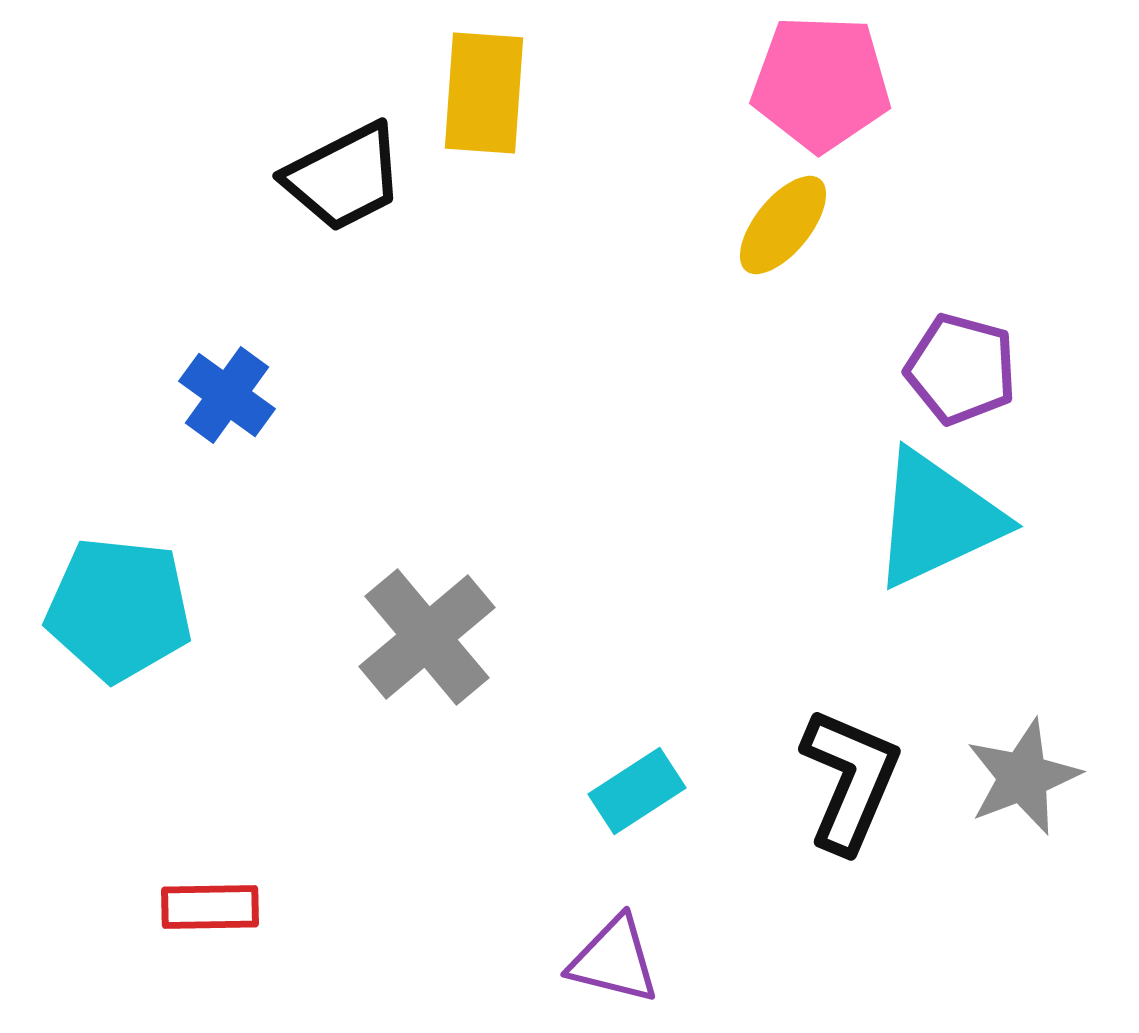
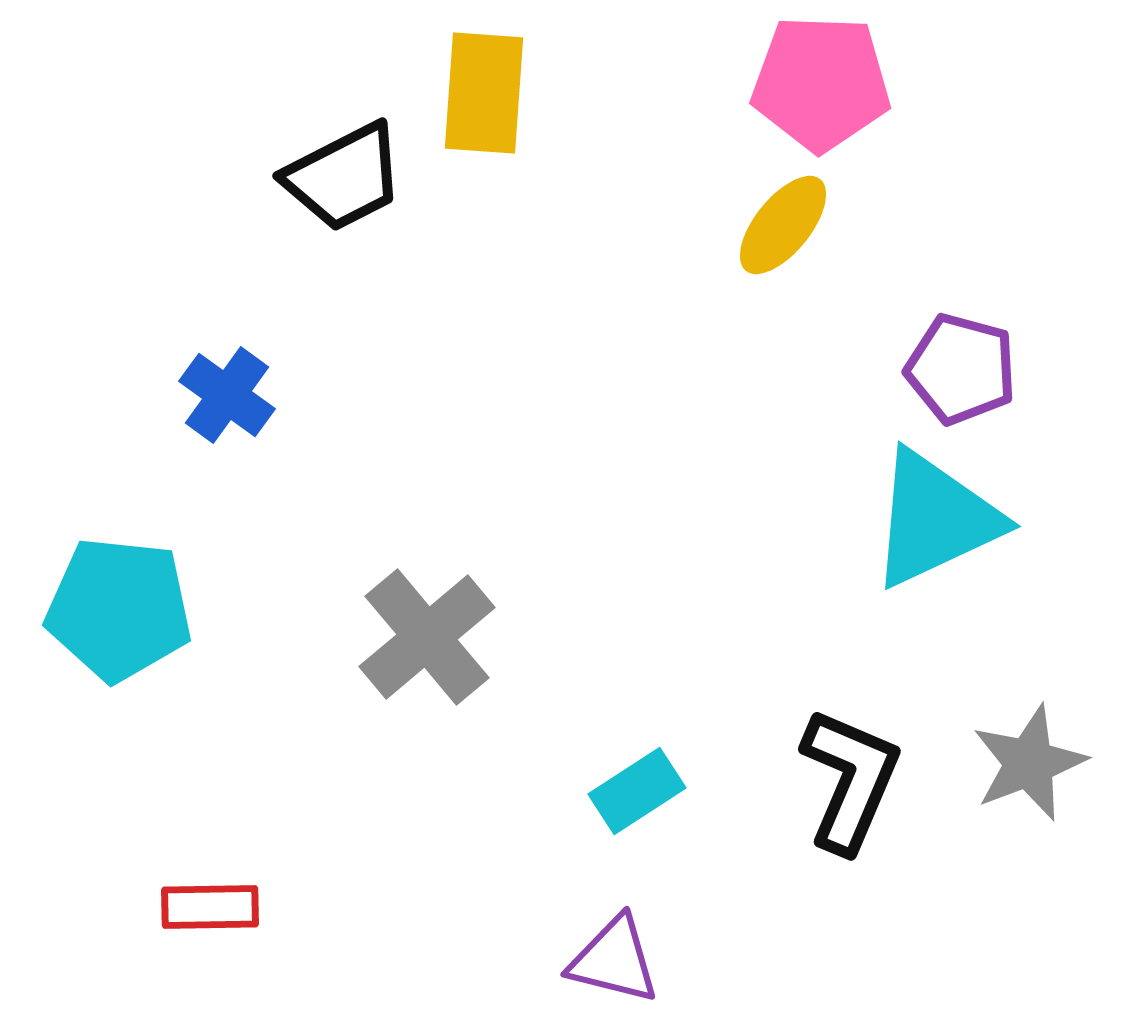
cyan triangle: moved 2 px left
gray star: moved 6 px right, 14 px up
